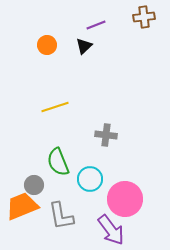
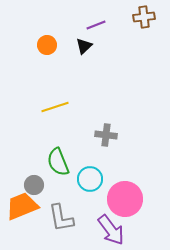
gray L-shape: moved 2 px down
